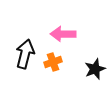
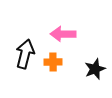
orange cross: rotated 18 degrees clockwise
